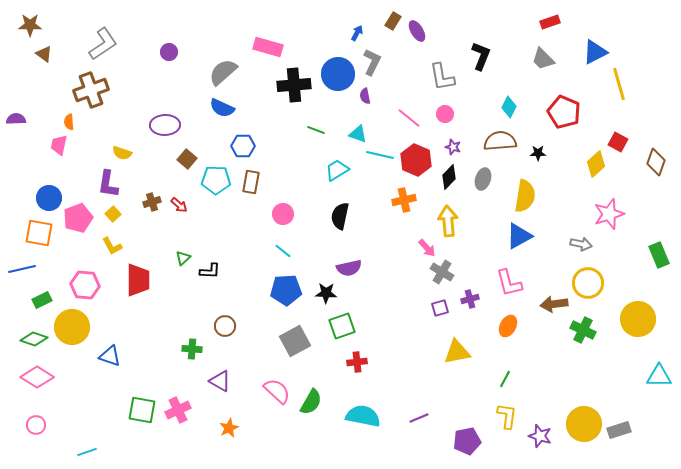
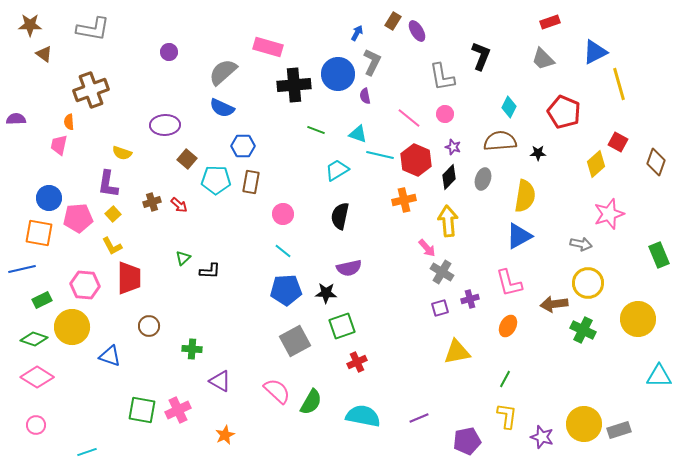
gray L-shape at (103, 44): moved 10 px left, 15 px up; rotated 44 degrees clockwise
pink pentagon at (78, 218): rotated 16 degrees clockwise
red trapezoid at (138, 280): moved 9 px left, 2 px up
brown circle at (225, 326): moved 76 px left
red cross at (357, 362): rotated 18 degrees counterclockwise
orange star at (229, 428): moved 4 px left, 7 px down
purple star at (540, 436): moved 2 px right, 1 px down
